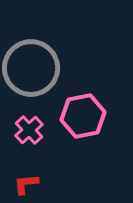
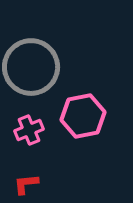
gray circle: moved 1 px up
pink cross: rotated 20 degrees clockwise
